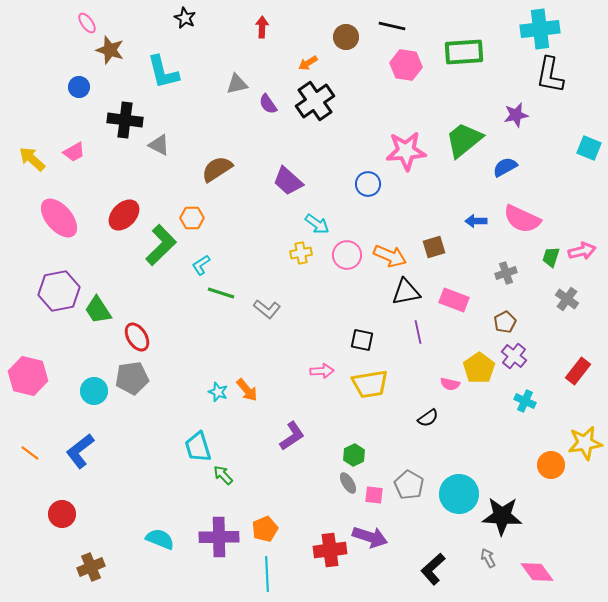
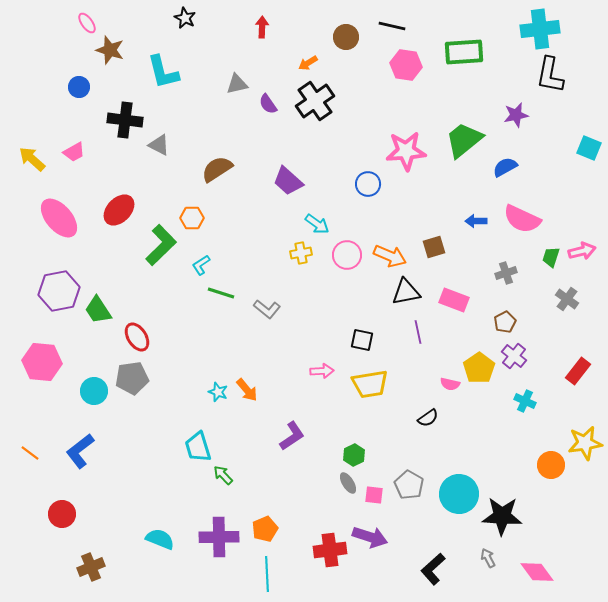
red ellipse at (124, 215): moved 5 px left, 5 px up
pink hexagon at (28, 376): moved 14 px right, 14 px up; rotated 9 degrees counterclockwise
